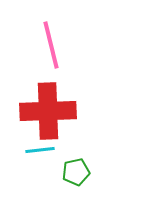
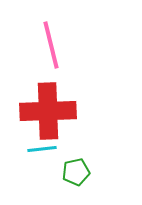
cyan line: moved 2 px right, 1 px up
